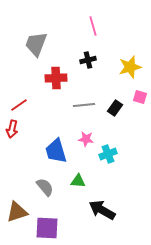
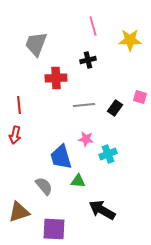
yellow star: moved 27 px up; rotated 15 degrees clockwise
red line: rotated 60 degrees counterclockwise
red arrow: moved 3 px right, 6 px down
blue trapezoid: moved 5 px right, 6 px down
gray semicircle: moved 1 px left, 1 px up
brown triangle: moved 2 px right
purple square: moved 7 px right, 1 px down
